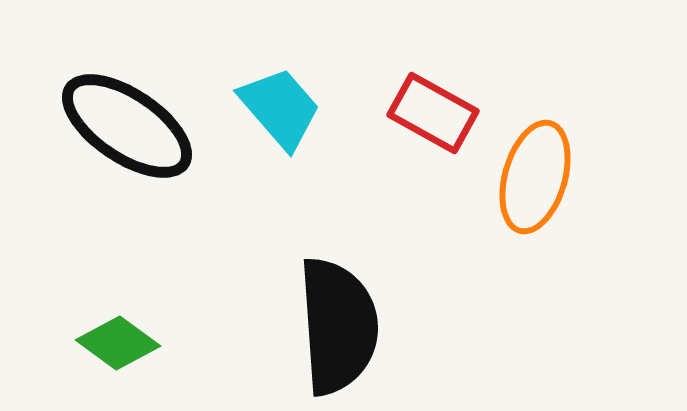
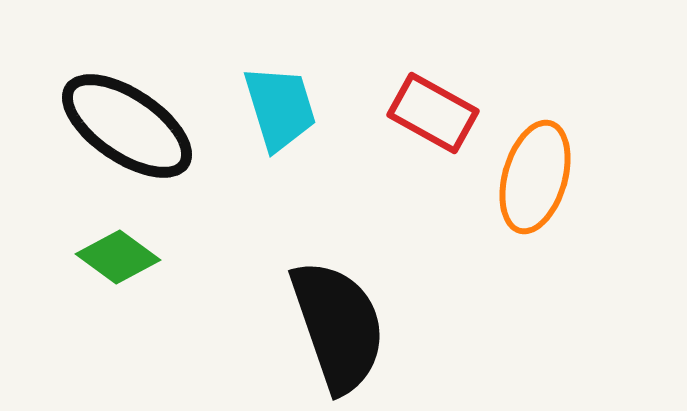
cyan trapezoid: rotated 24 degrees clockwise
black semicircle: rotated 15 degrees counterclockwise
green diamond: moved 86 px up
